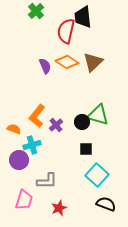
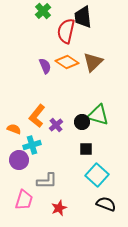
green cross: moved 7 px right
